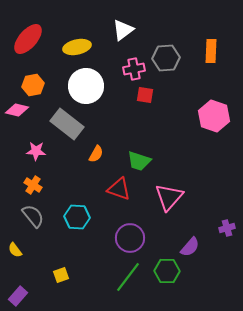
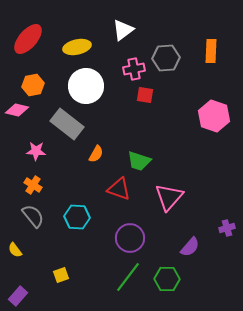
green hexagon: moved 8 px down
